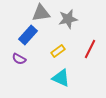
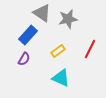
gray triangle: moved 1 px right; rotated 42 degrees clockwise
purple semicircle: moved 5 px right; rotated 88 degrees counterclockwise
